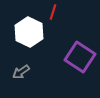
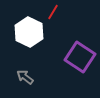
red line: rotated 14 degrees clockwise
gray arrow: moved 4 px right, 5 px down; rotated 72 degrees clockwise
